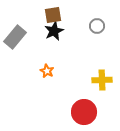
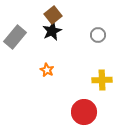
brown square: rotated 30 degrees counterclockwise
gray circle: moved 1 px right, 9 px down
black star: moved 2 px left
orange star: moved 1 px up
